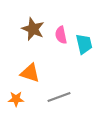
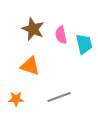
orange triangle: moved 7 px up
